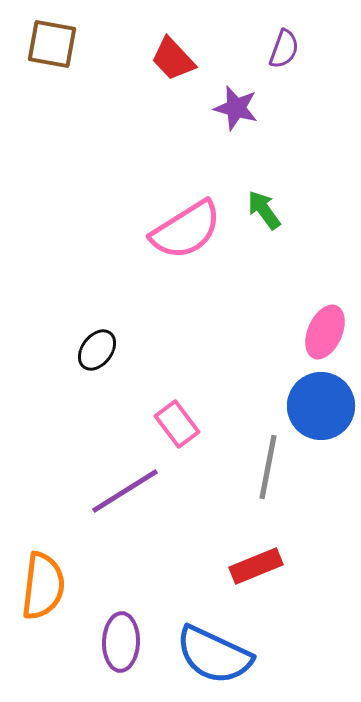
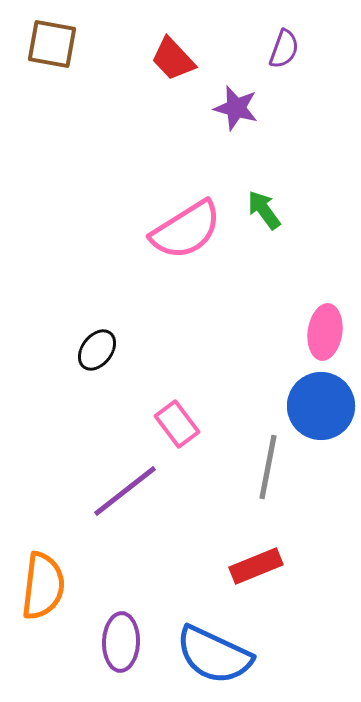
pink ellipse: rotated 16 degrees counterclockwise
purple line: rotated 6 degrees counterclockwise
